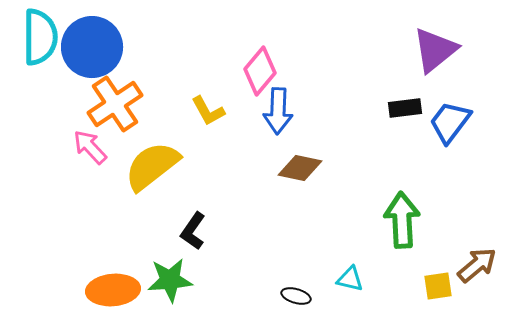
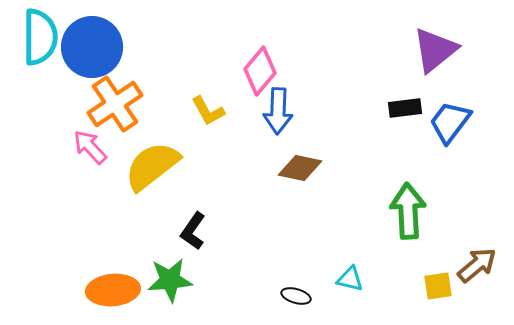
green arrow: moved 6 px right, 9 px up
